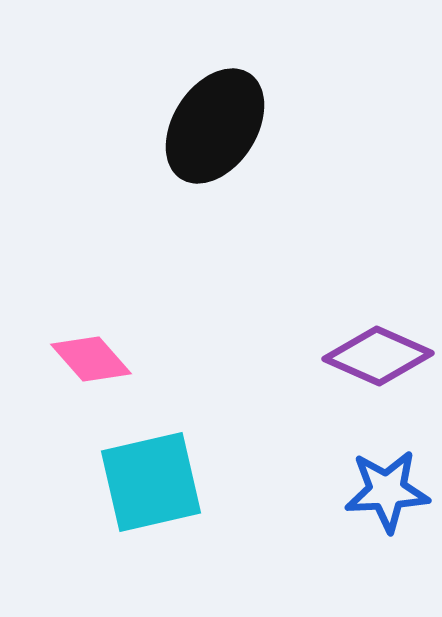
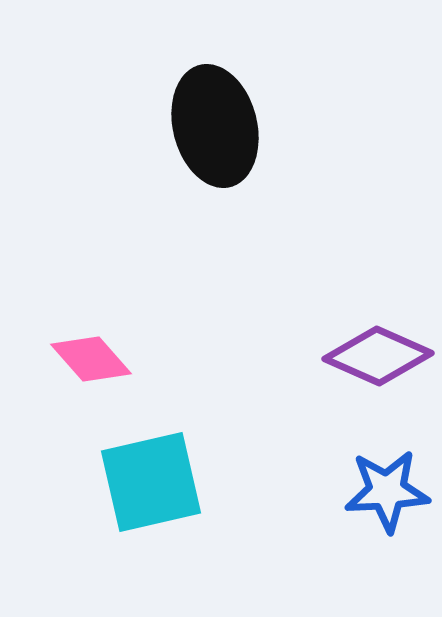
black ellipse: rotated 47 degrees counterclockwise
